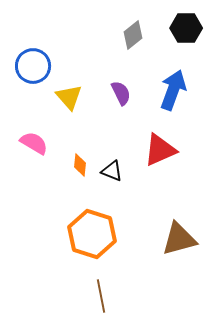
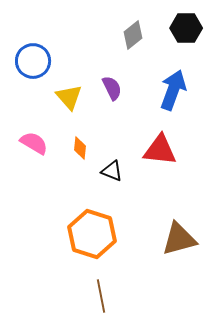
blue circle: moved 5 px up
purple semicircle: moved 9 px left, 5 px up
red triangle: rotated 30 degrees clockwise
orange diamond: moved 17 px up
